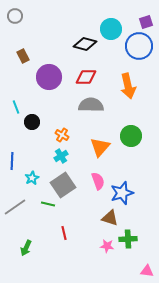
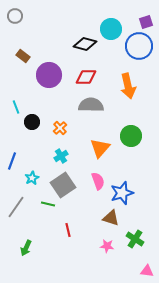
brown rectangle: rotated 24 degrees counterclockwise
purple circle: moved 2 px up
orange cross: moved 2 px left, 7 px up; rotated 16 degrees clockwise
orange triangle: moved 1 px down
blue line: rotated 18 degrees clockwise
gray line: moved 1 px right; rotated 20 degrees counterclockwise
brown triangle: moved 1 px right
red line: moved 4 px right, 3 px up
green cross: moved 7 px right; rotated 36 degrees clockwise
